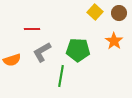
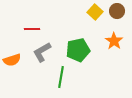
brown circle: moved 2 px left, 2 px up
green pentagon: rotated 15 degrees counterclockwise
green line: moved 1 px down
